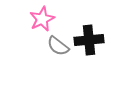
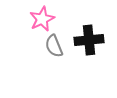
gray semicircle: moved 4 px left; rotated 30 degrees clockwise
